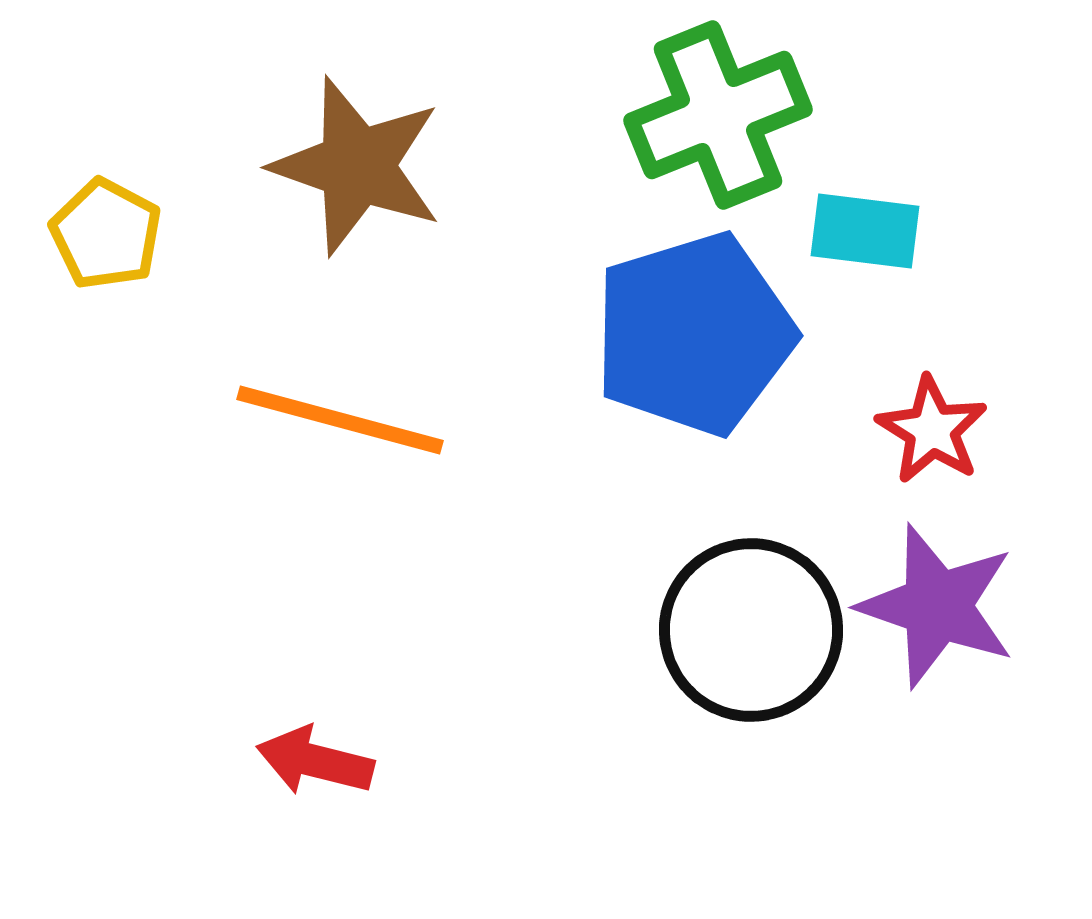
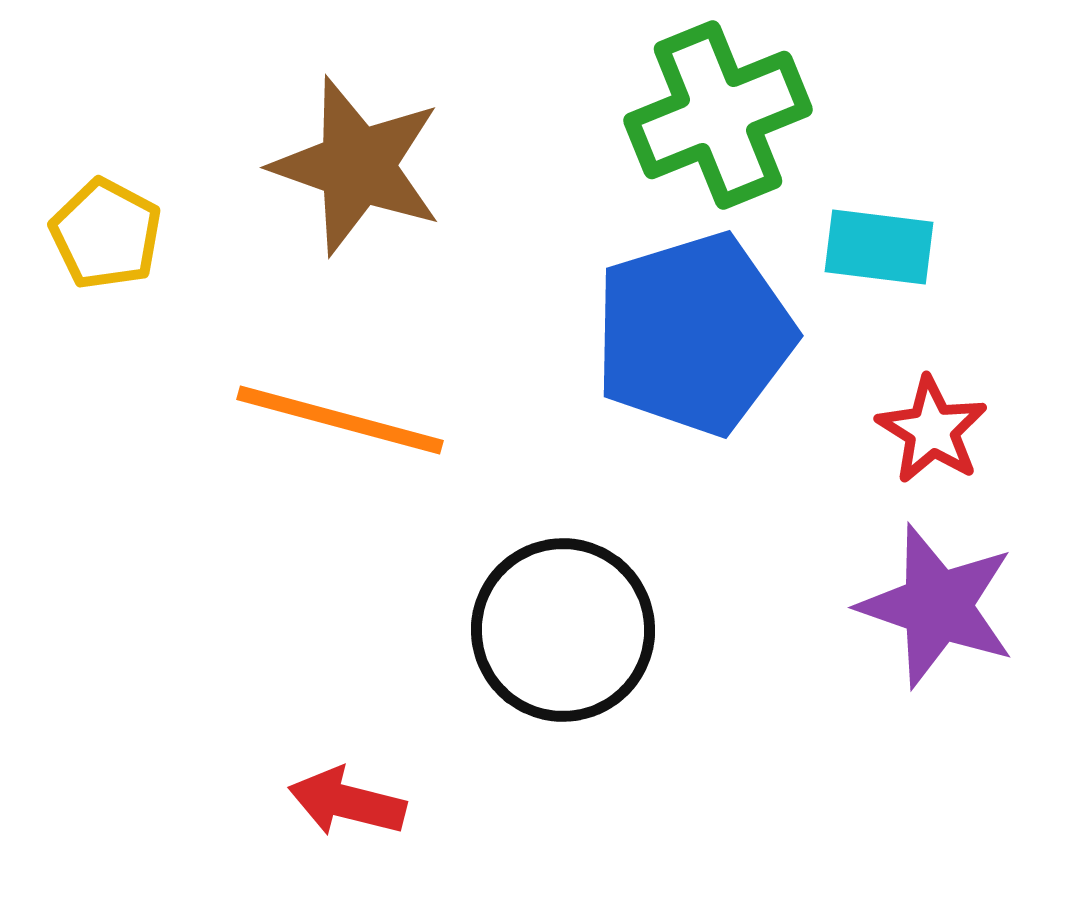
cyan rectangle: moved 14 px right, 16 px down
black circle: moved 188 px left
red arrow: moved 32 px right, 41 px down
